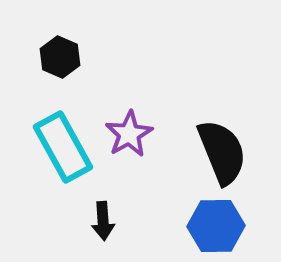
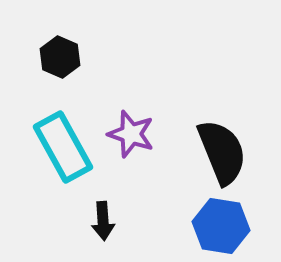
purple star: moved 2 px right; rotated 24 degrees counterclockwise
blue hexagon: moved 5 px right; rotated 10 degrees clockwise
